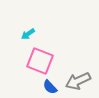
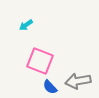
cyan arrow: moved 2 px left, 9 px up
gray arrow: rotated 15 degrees clockwise
